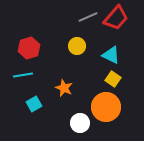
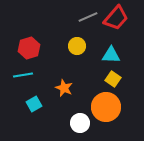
cyan triangle: rotated 24 degrees counterclockwise
